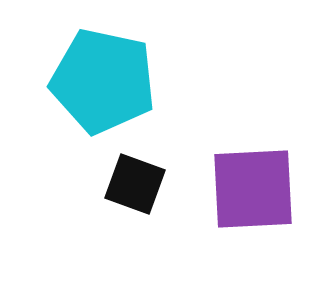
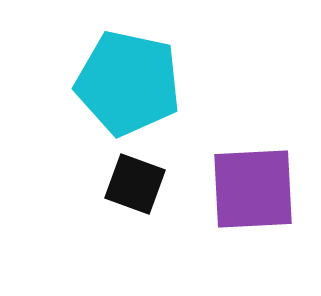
cyan pentagon: moved 25 px right, 2 px down
